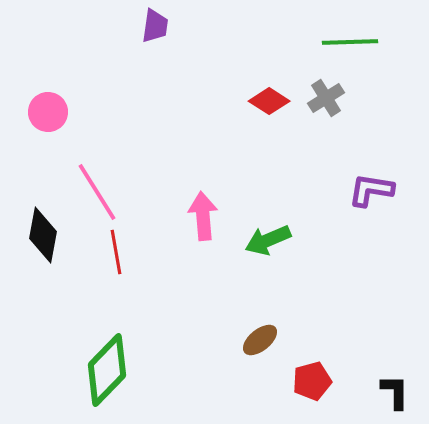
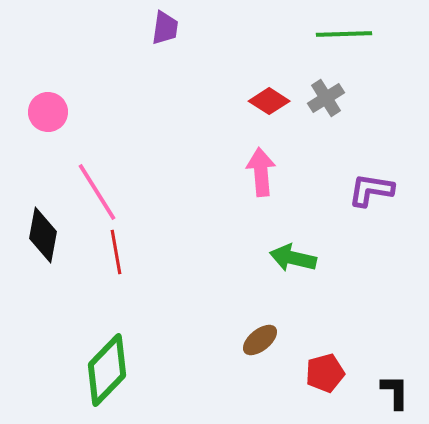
purple trapezoid: moved 10 px right, 2 px down
green line: moved 6 px left, 8 px up
pink arrow: moved 58 px right, 44 px up
green arrow: moved 25 px right, 18 px down; rotated 36 degrees clockwise
red pentagon: moved 13 px right, 8 px up
